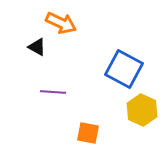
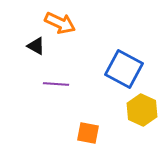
orange arrow: moved 1 px left
black triangle: moved 1 px left, 1 px up
purple line: moved 3 px right, 8 px up
